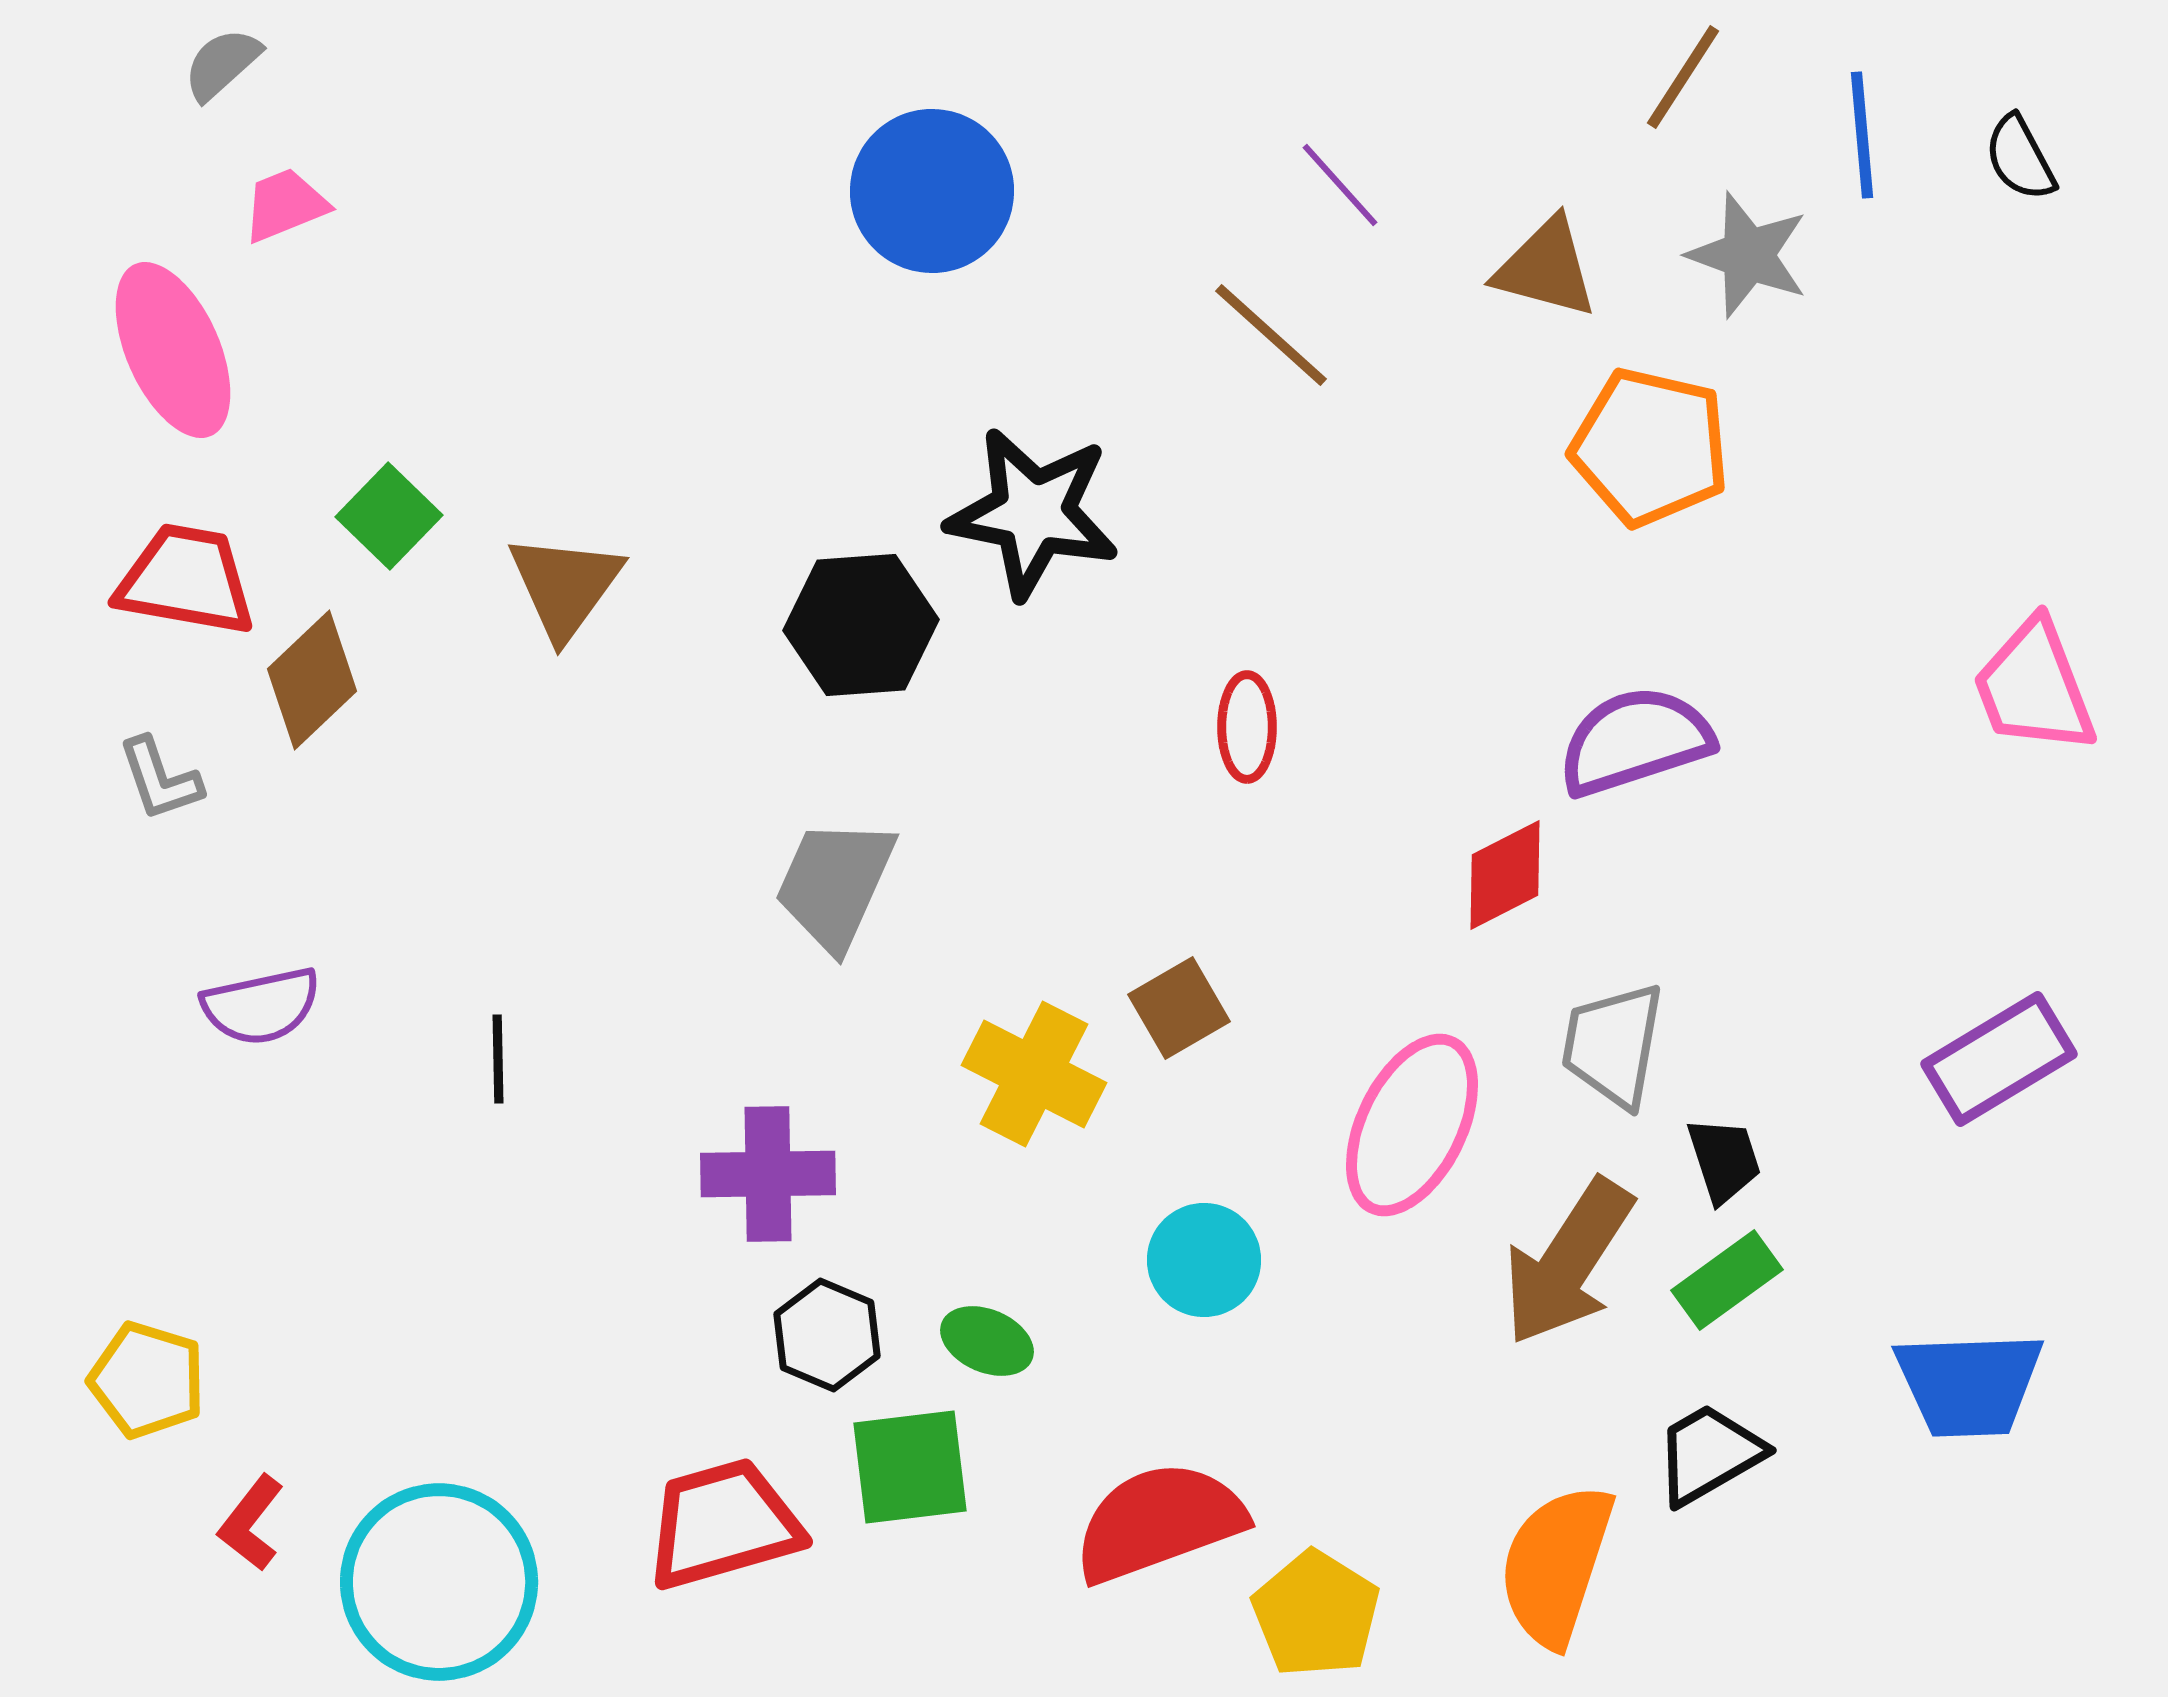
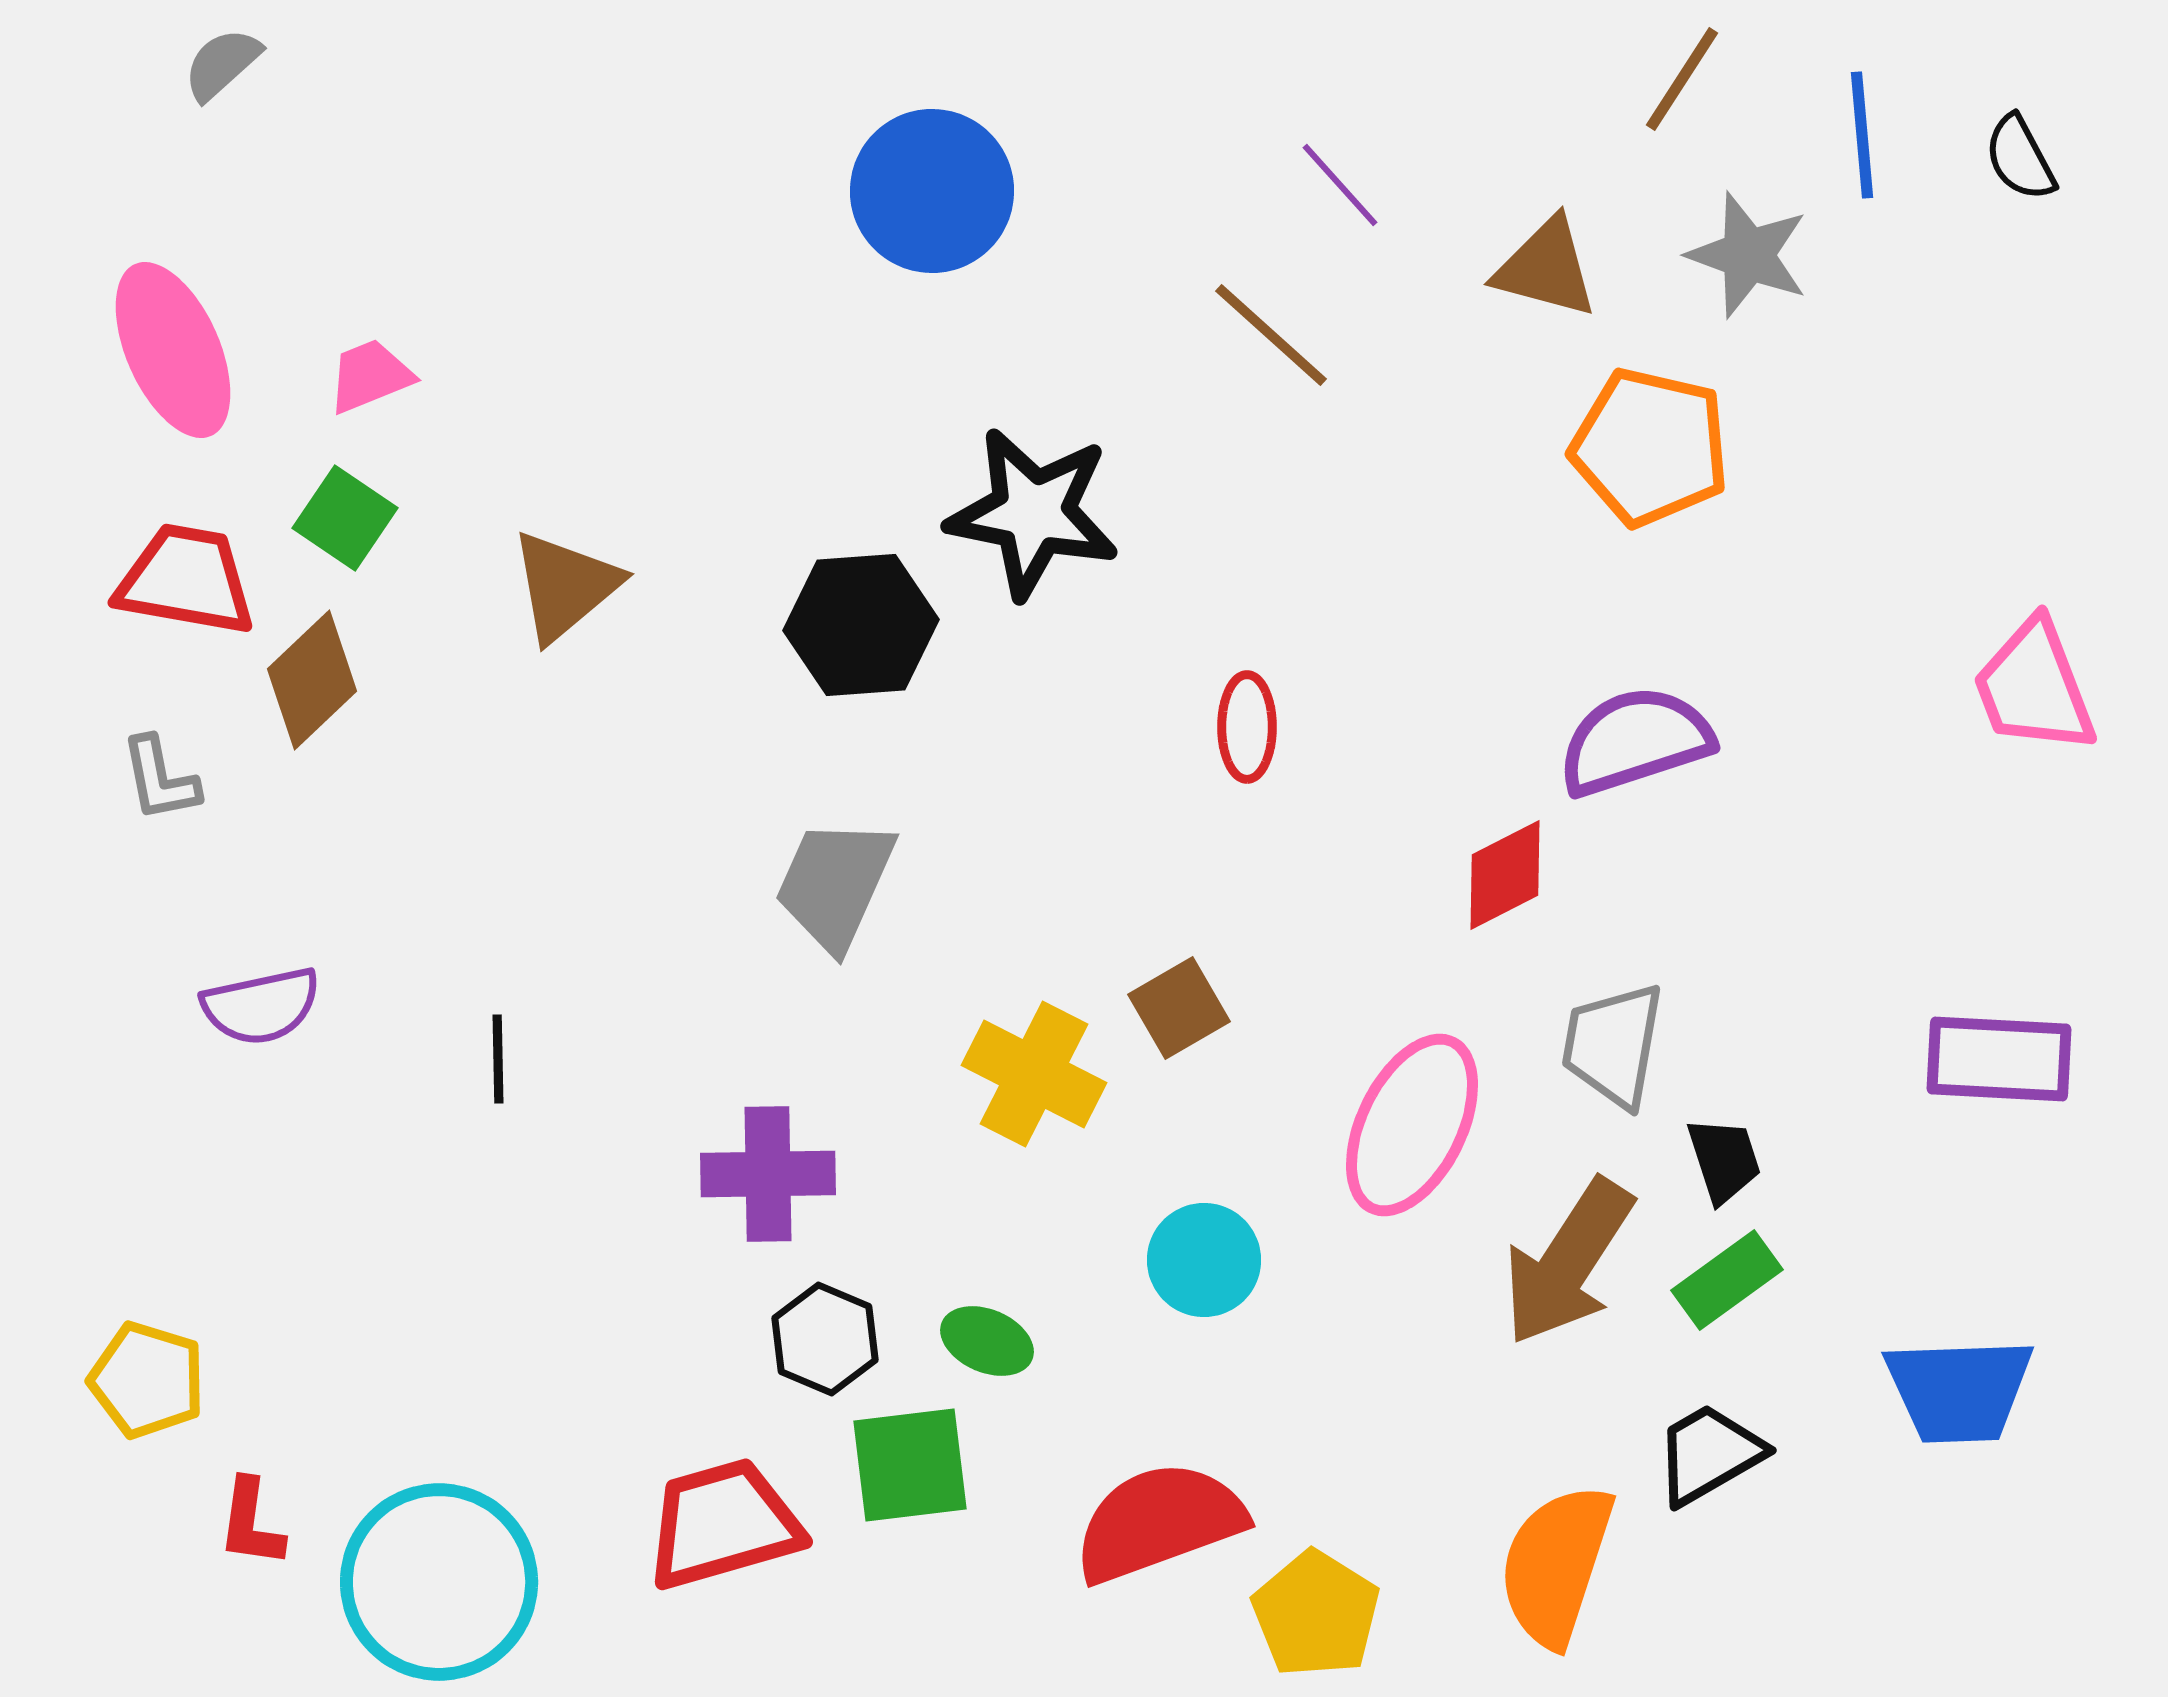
brown line at (1683, 77): moved 1 px left, 2 px down
pink trapezoid at (285, 205): moved 85 px right, 171 px down
green square at (389, 516): moved 44 px left, 2 px down; rotated 10 degrees counterclockwise
brown triangle at (565, 586): rotated 14 degrees clockwise
gray L-shape at (160, 779): rotated 8 degrees clockwise
purple rectangle at (1999, 1059): rotated 34 degrees clockwise
black hexagon at (827, 1335): moved 2 px left, 4 px down
blue trapezoid at (1969, 1384): moved 10 px left, 6 px down
green square at (910, 1467): moved 2 px up
red L-shape at (251, 1523): rotated 30 degrees counterclockwise
